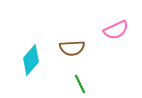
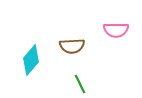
pink semicircle: rotated 25 degrees clockwise
brown semicircle: moved 2 px up
